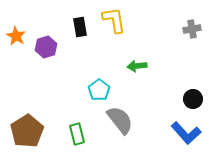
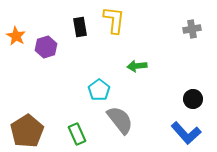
yellow L-shape: rotated 16 degrees clockwise
green rectangle: rotated 10 degrees counterclockwise
